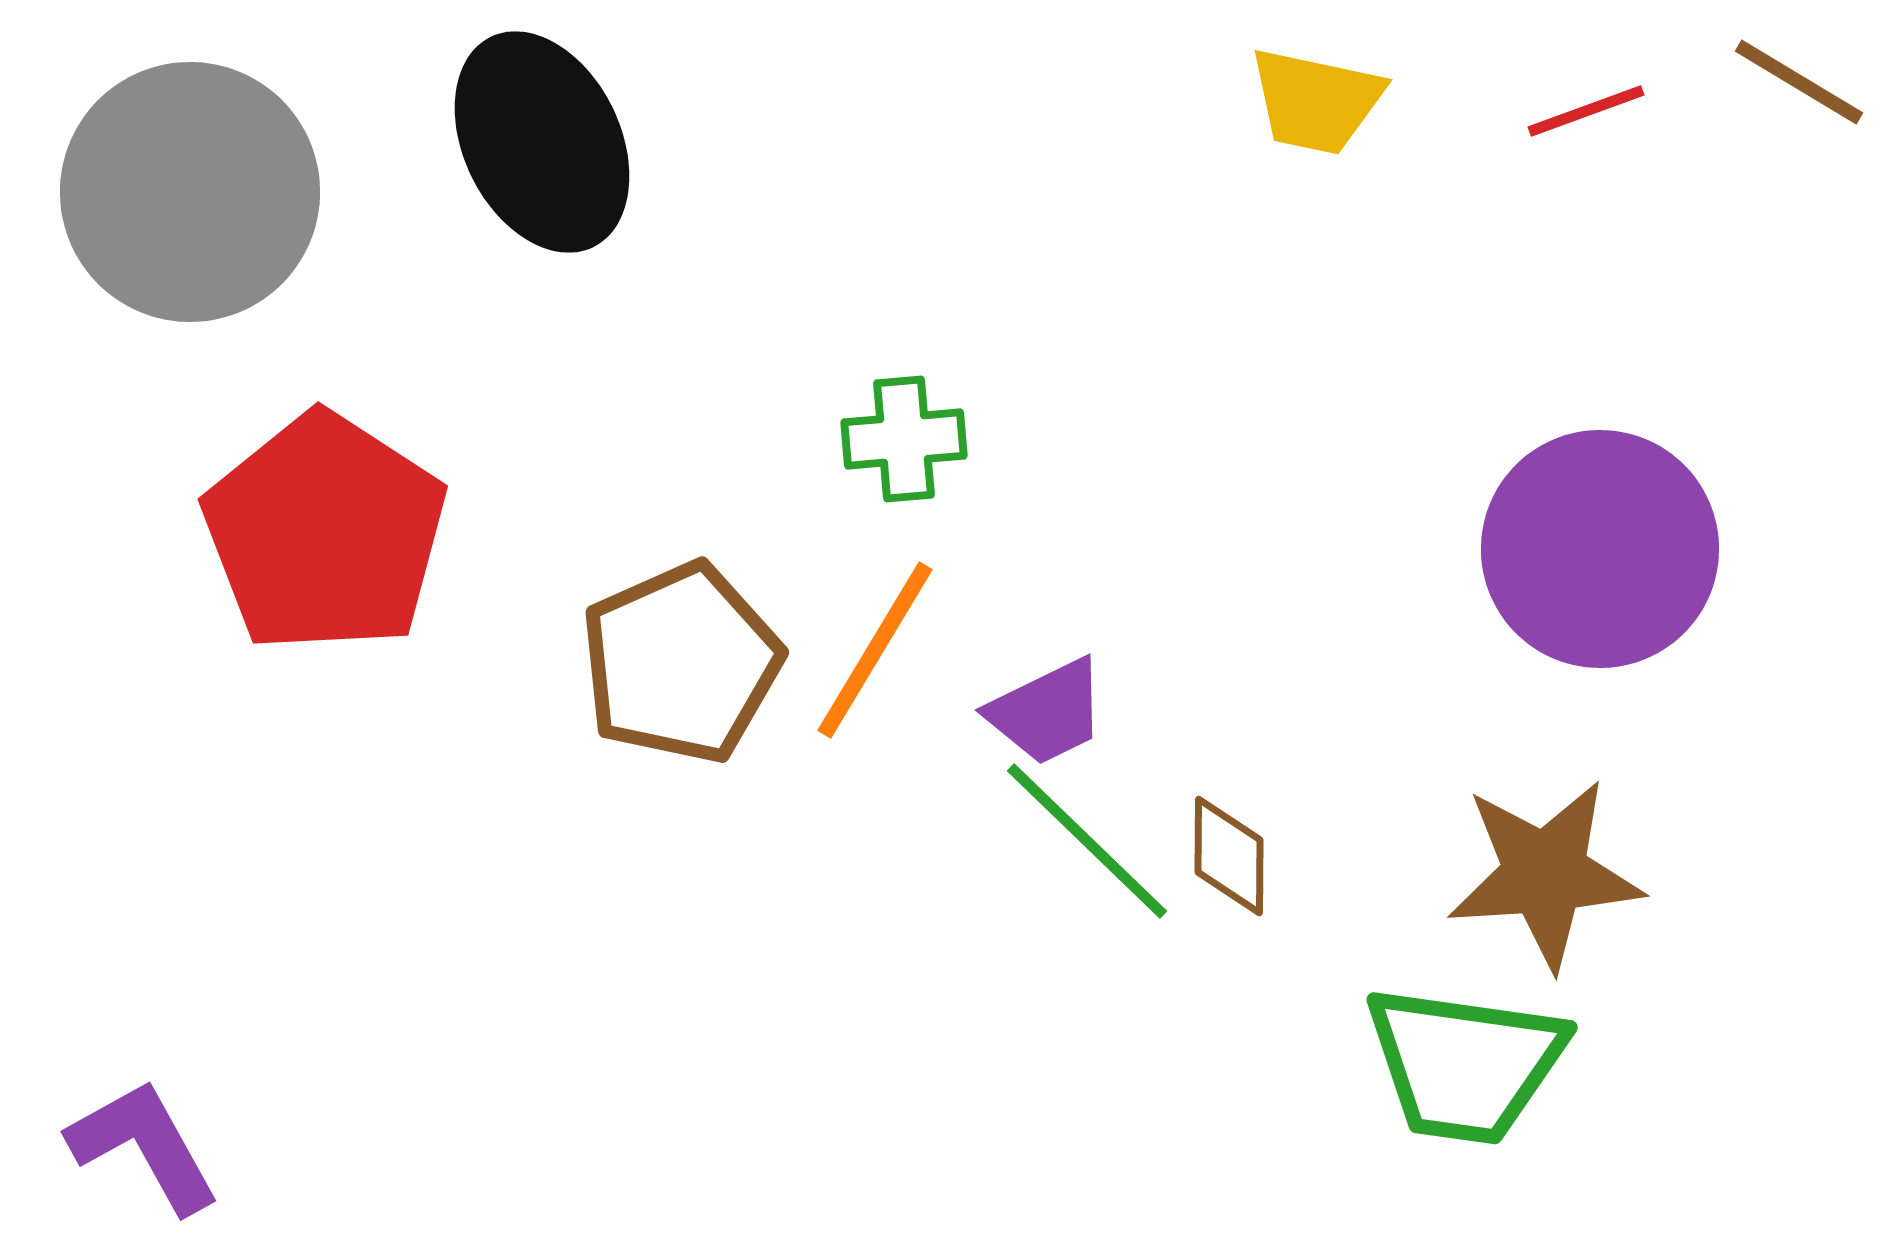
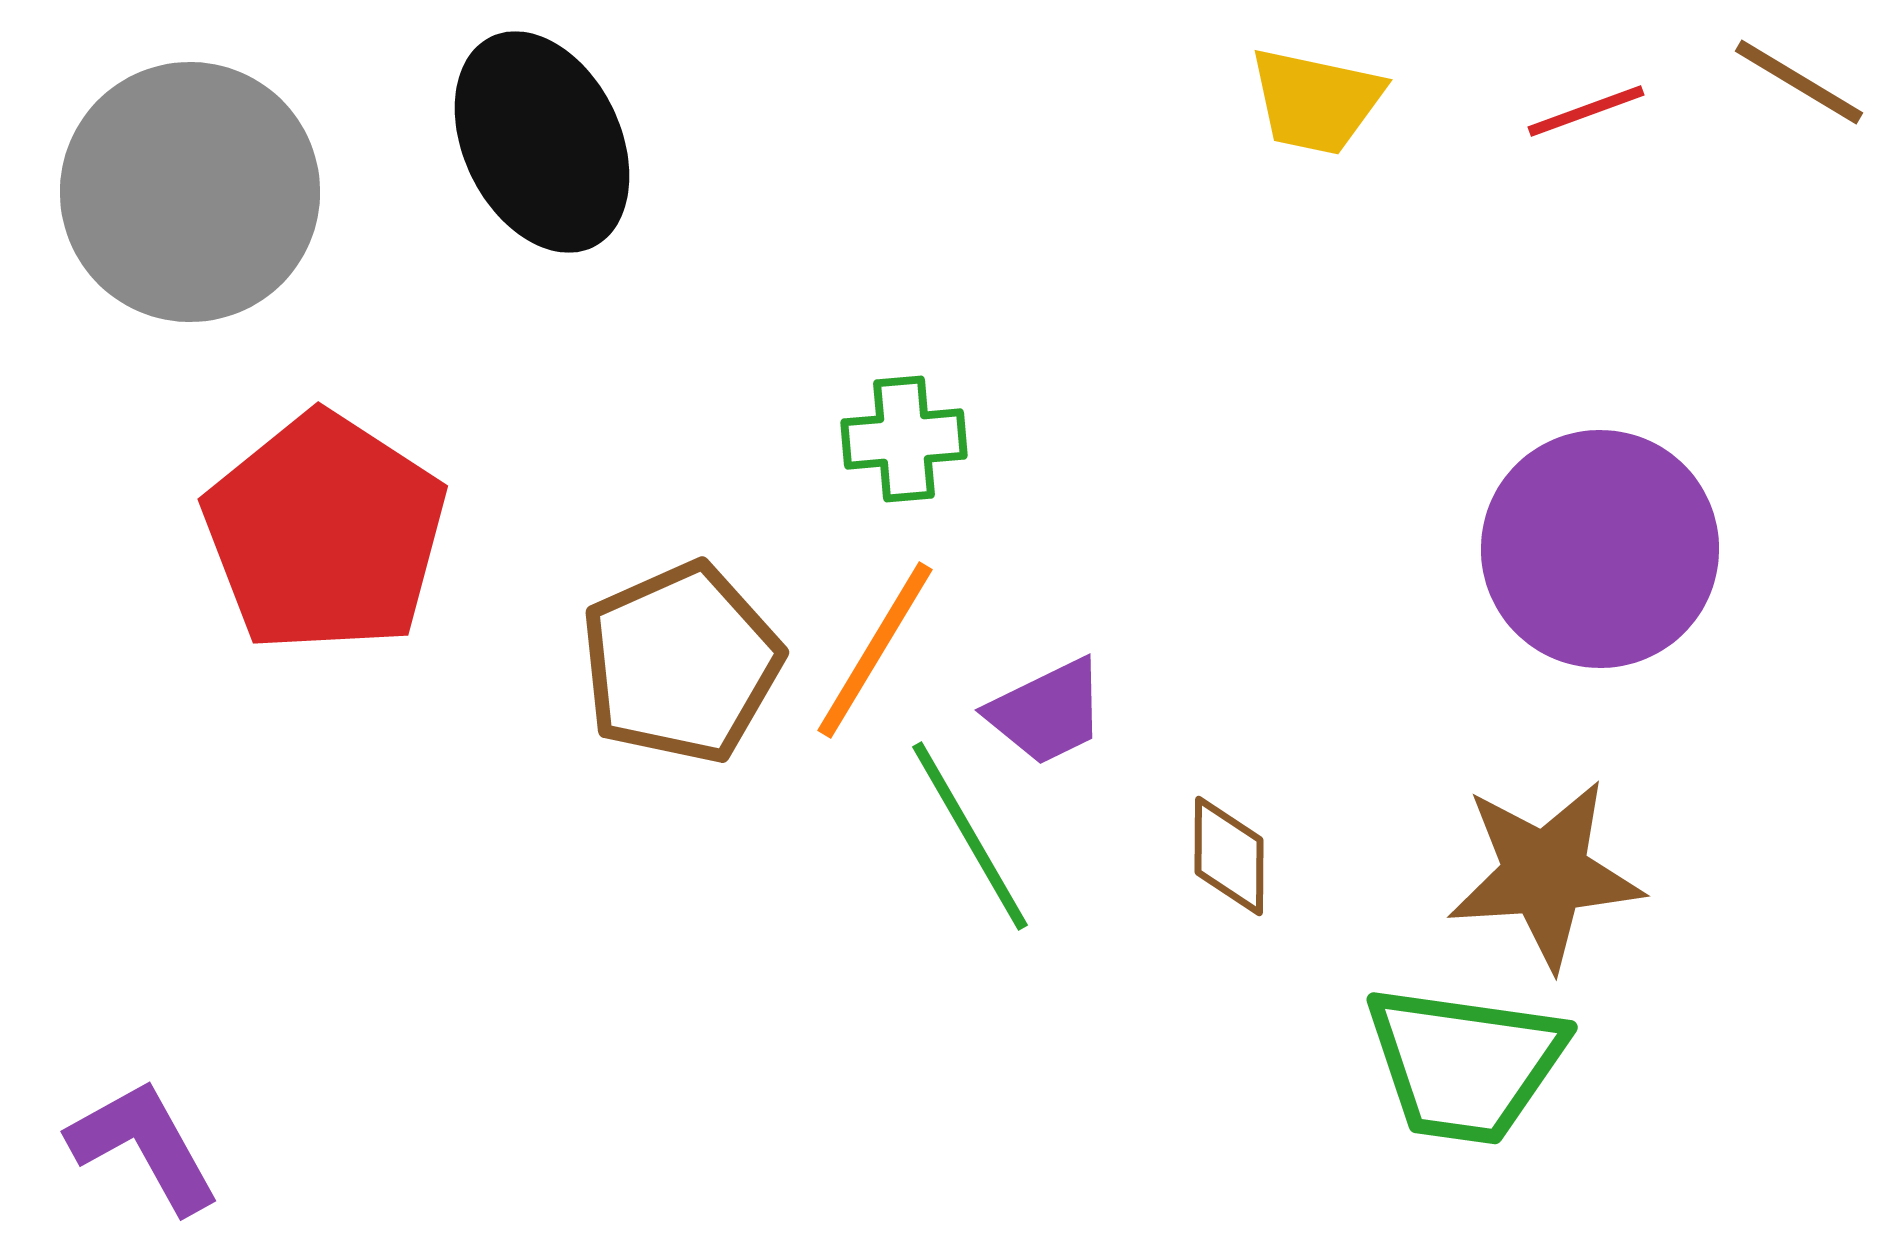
green line: moved 117 px left, 5 px up; rotated 16 degrees clockwise
